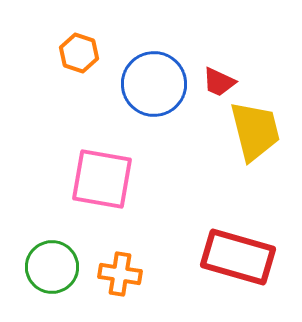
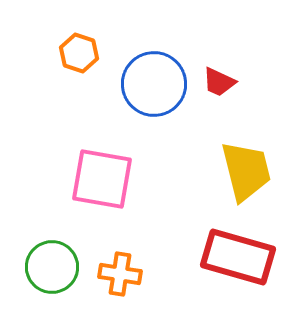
yellow trapezoid: moved 9 px left, 40 px down
